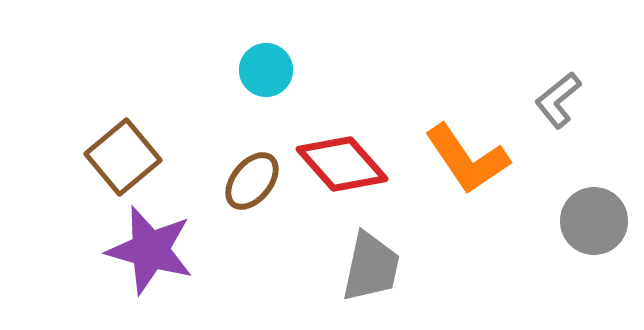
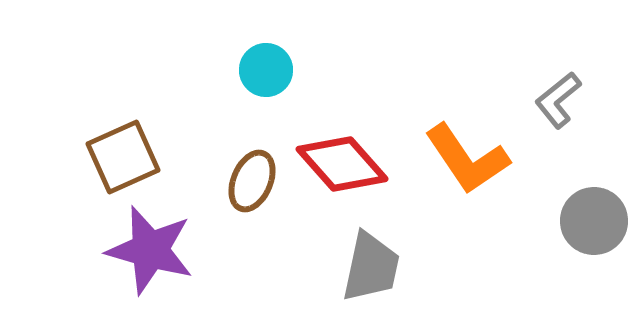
brown square: rotated 16 degrees clockwise
brown ellipse: rotated 16 degrees counterclockwise
